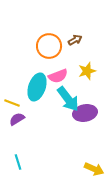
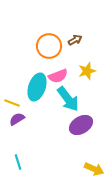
purple ellipse: moved 4 px left, 12 px down; rotated 20 degrees counterclockwise
